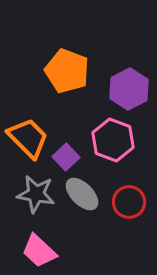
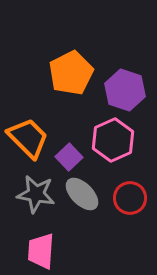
orange pentagon: moved 4 px right, 2 px down; rotated 24 degrees clockwise
purple hexagon: moved 4 px left, 1 px down; rotated 15 degrees counterclockwise
pink hexagon: rotated 15 degrees clockwise
purple square: moved 3 px right
red circle: moved 1 px right, 4 px up
pink trapezoid: moved 2 px right; rotated 51 degrees clockwise
